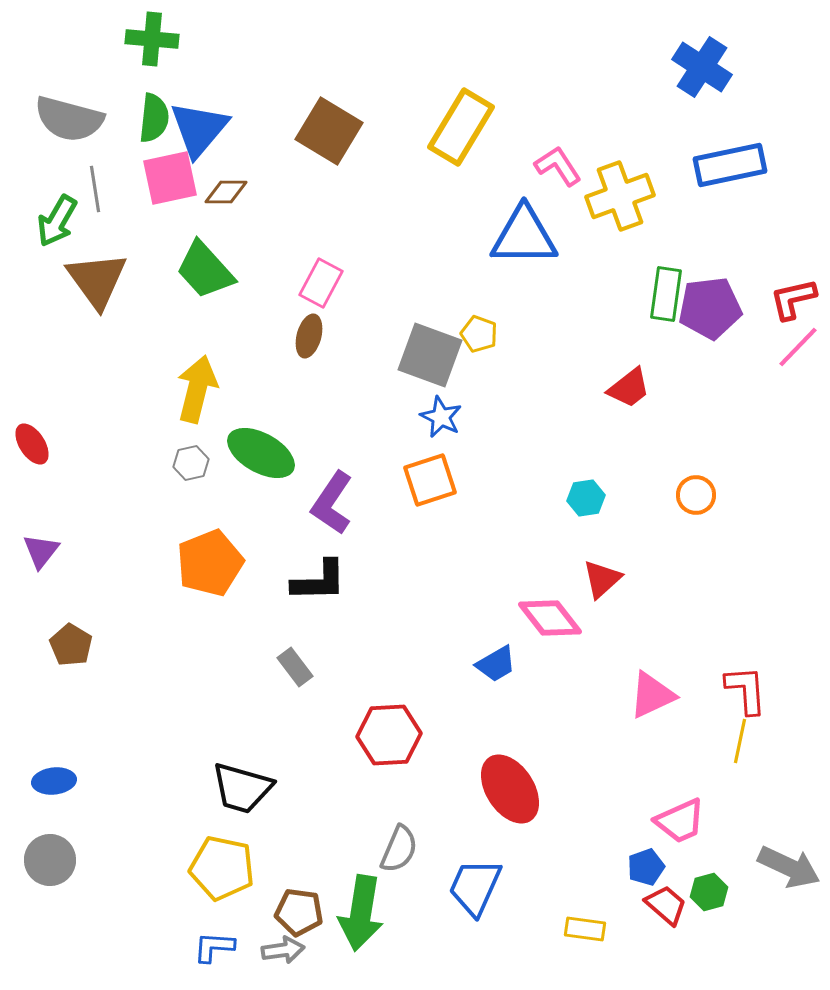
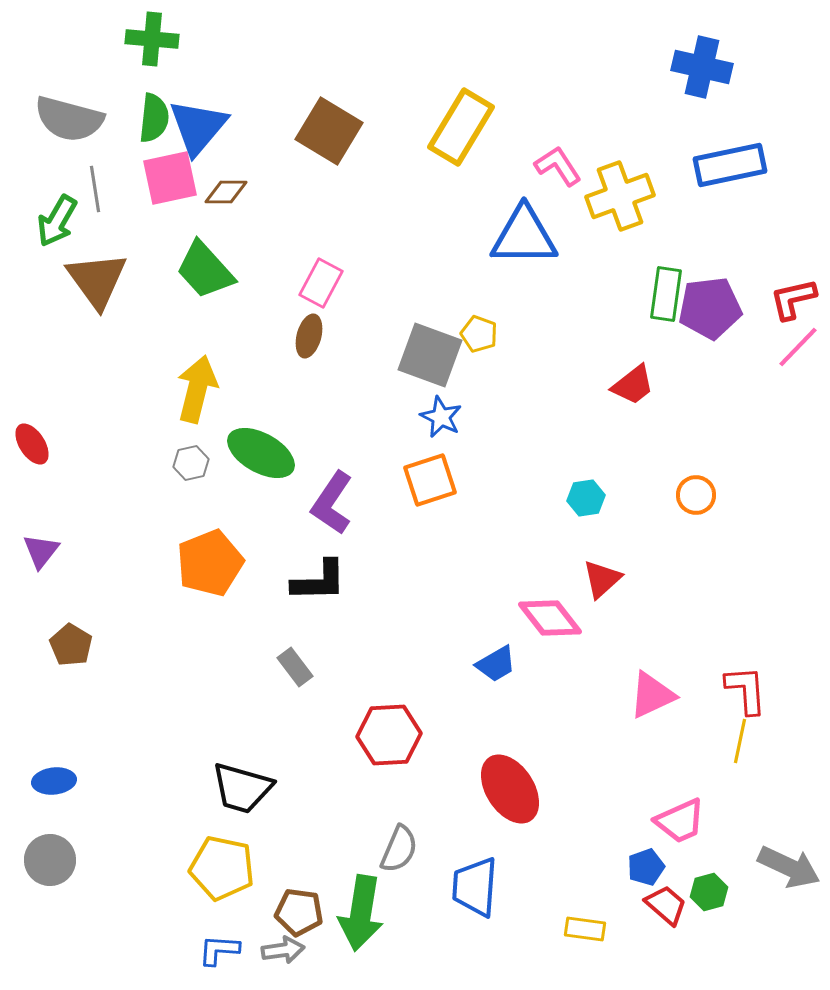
blue cross at (702, 67): rotated 20 degrees counterclockwise
blue triangle at (199, 129): moved 1 px left, 2 px up
red trapezoid at (629, 388): moved 4 px right, 3 px up
blue trapezoid at (475, 887): rotated 20 degrees counterclockwise
blue L-shape at (214, 947): moved 5 px right, 3 px down
